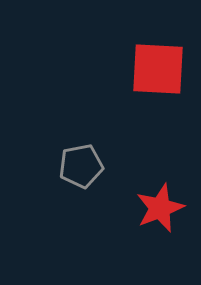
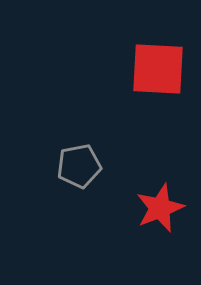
gray pentagon: moved 2 px left
